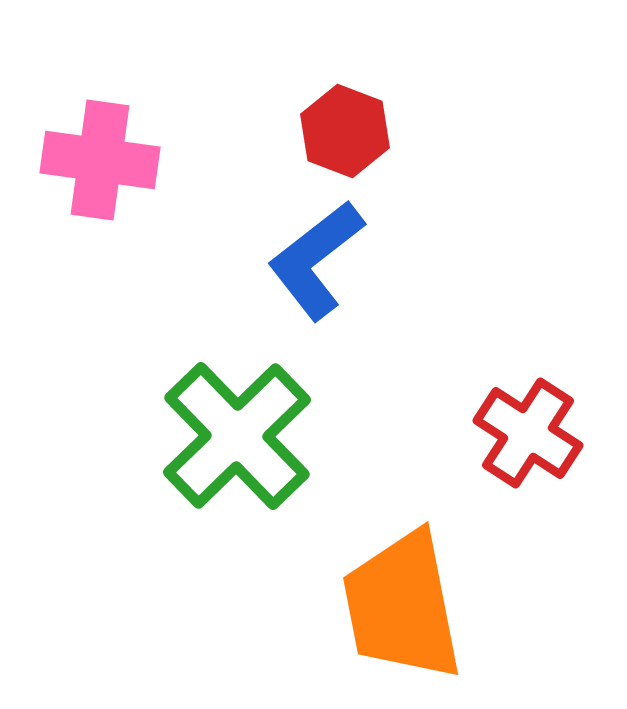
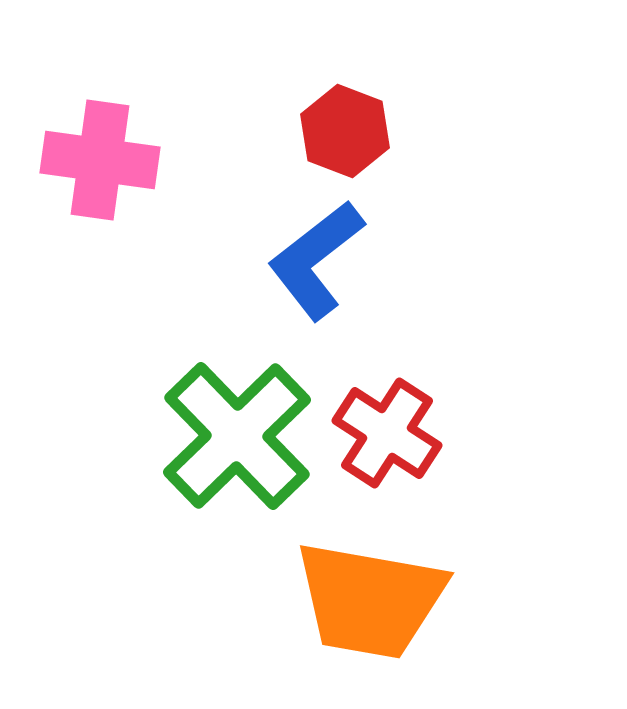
red cross: moved 141 px left
orange trapezoid: moved 32 px left, 6 px up; rotated 69 degrees counterclockwise
